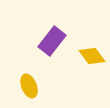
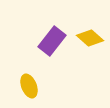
yellow diamond: moved 2 px left, 18 px up; rotated 12 degrees counterclockwise
